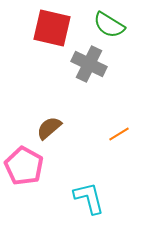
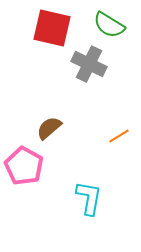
orange line: moved 2 px down
cyan L-shape: rotated 24 degrees clockwise
